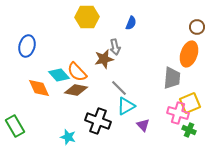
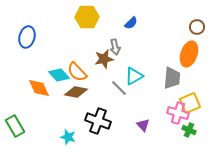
blue semicircle: rotated 24 degrees clockwise
blue ellipse: moved 9 px up
brown diamond: moved 2 px down
cyan triangle: moved 8 px right, 30 px up
